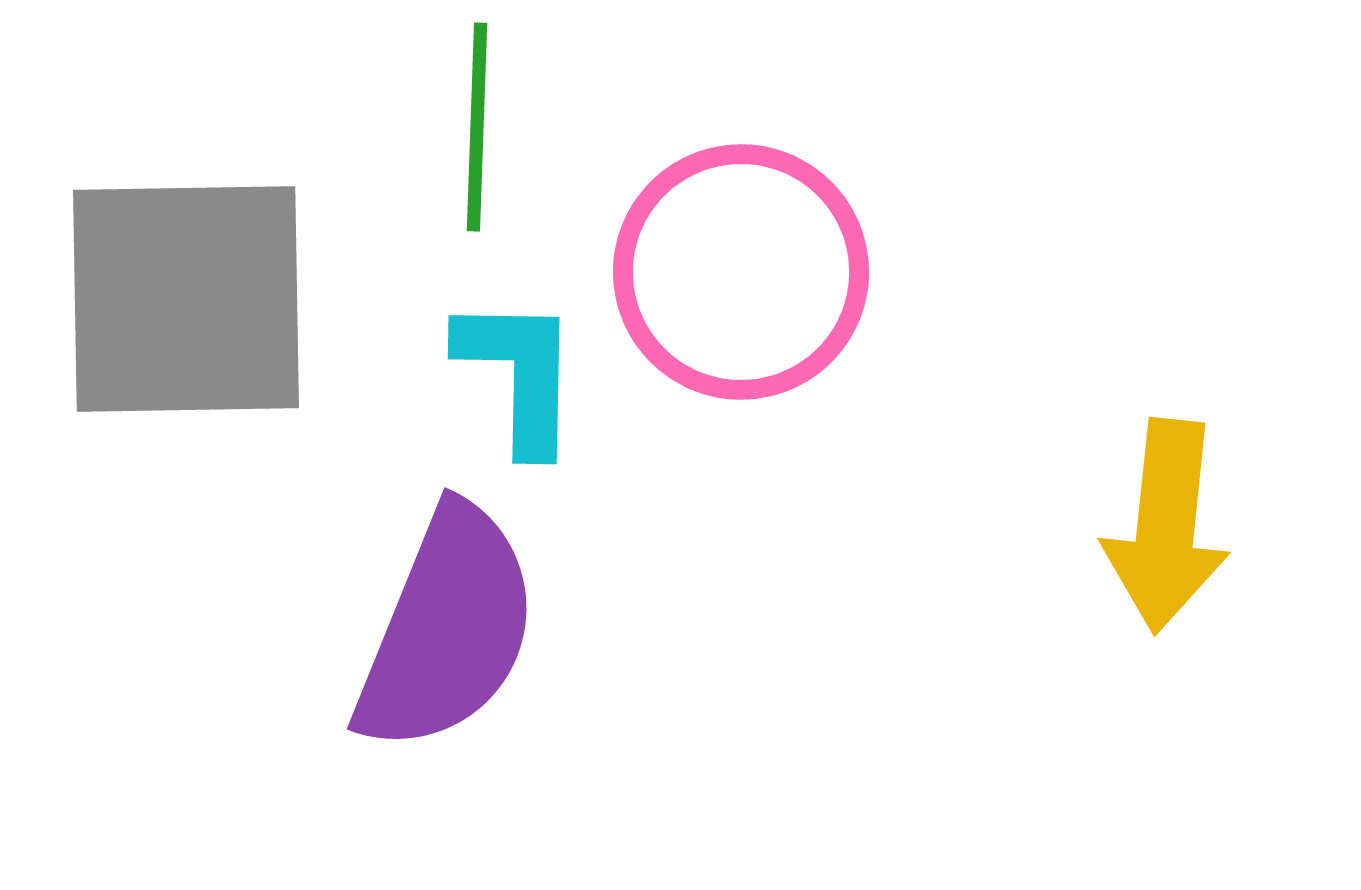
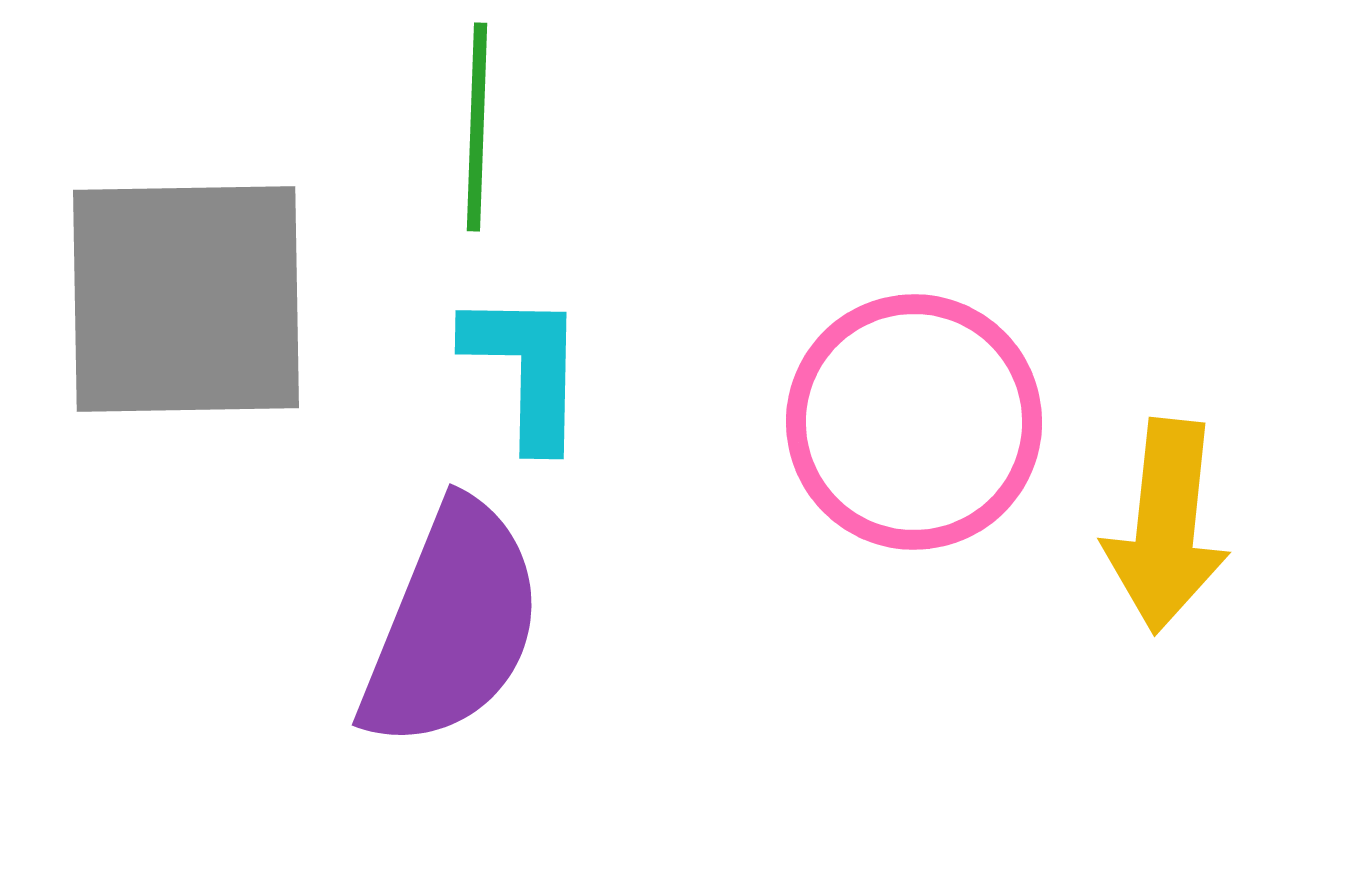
pink circle: moved 173 px right, 150 px down
cyan L-shape: moved 7 px right, 5 px up
purple semicircle: moved 5 px right, 4 px up
